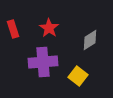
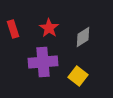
gray diamond: moved 7 px left, 3 px up
